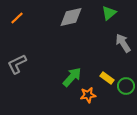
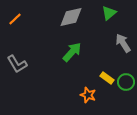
orange line: moved 2 px left, 1 px down
gray L-shape: rotated 95 degrees counterclockwise
green arrow: moved 25 px up
green circle: moved 4 px up
orange star: rotated 28 degrees clockwise
